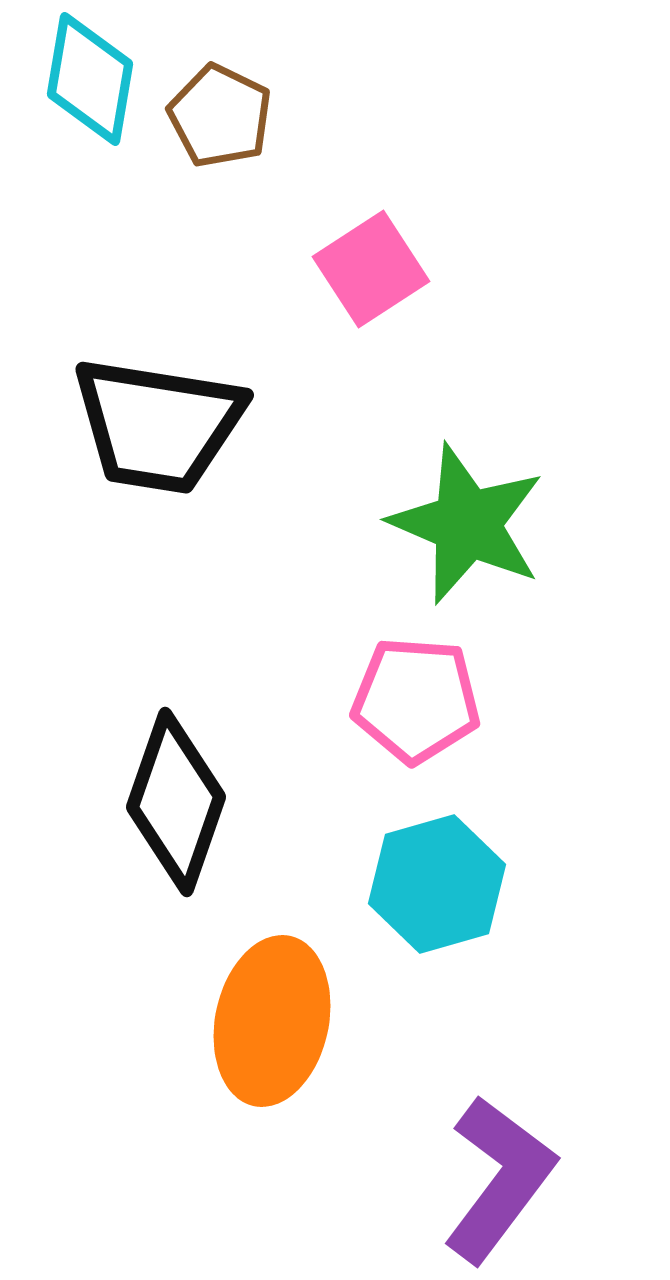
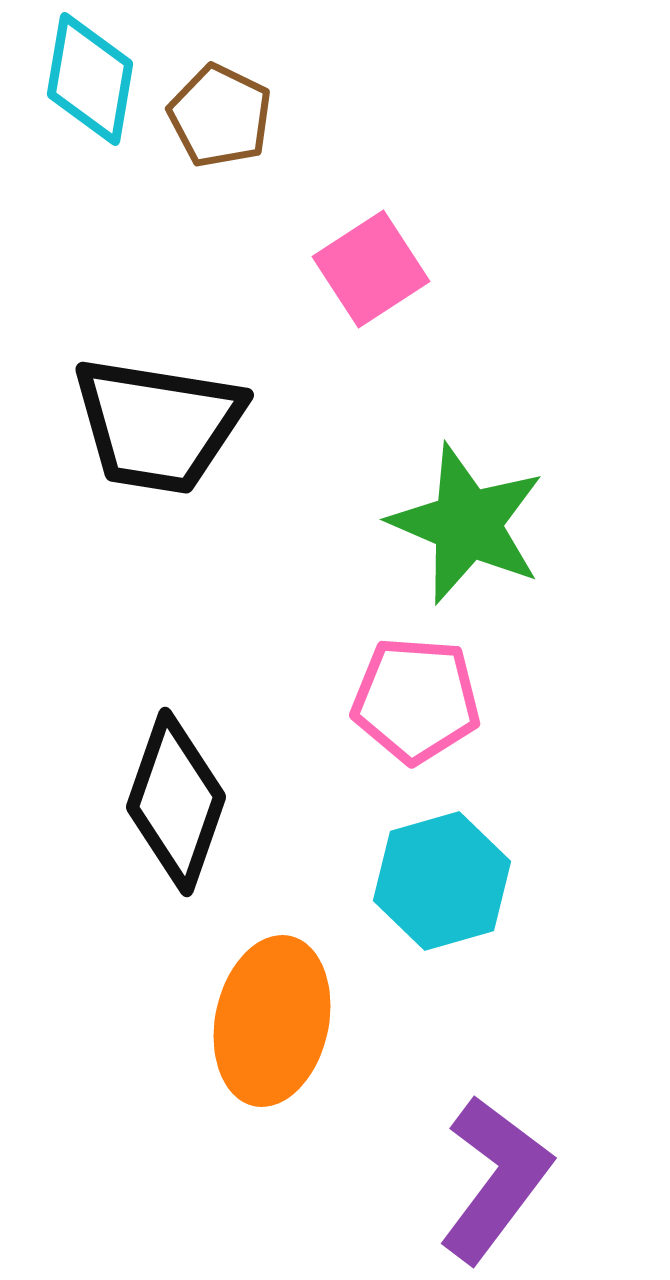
cyan hexagon: moved 5 px right, 3 px up
purple L-shape: moved 4 px left
